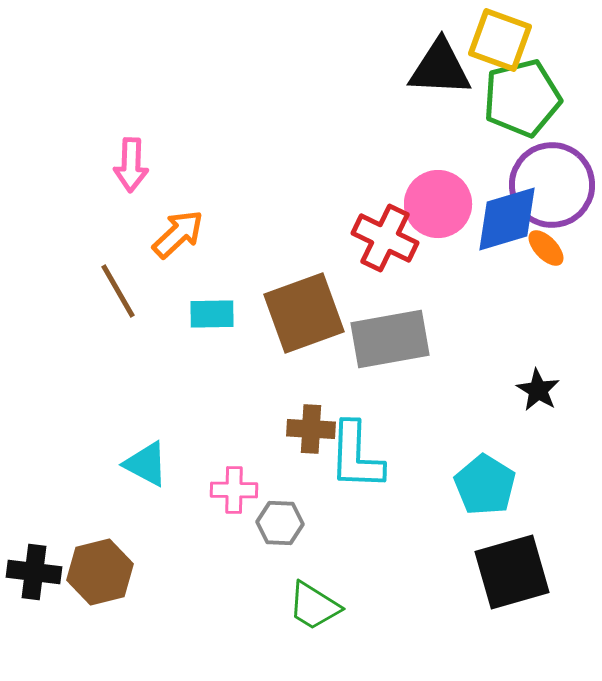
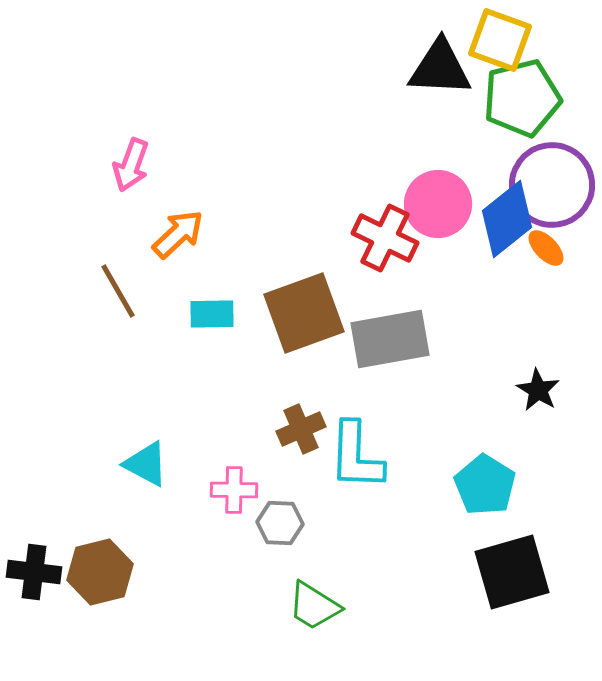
pink arrow: rotated 18 degrees clockwise
blue diamond: rotated 22 degrees counterclockwise
brown cross: moved 10 px left; rotated 27 degrees counterclockwise
